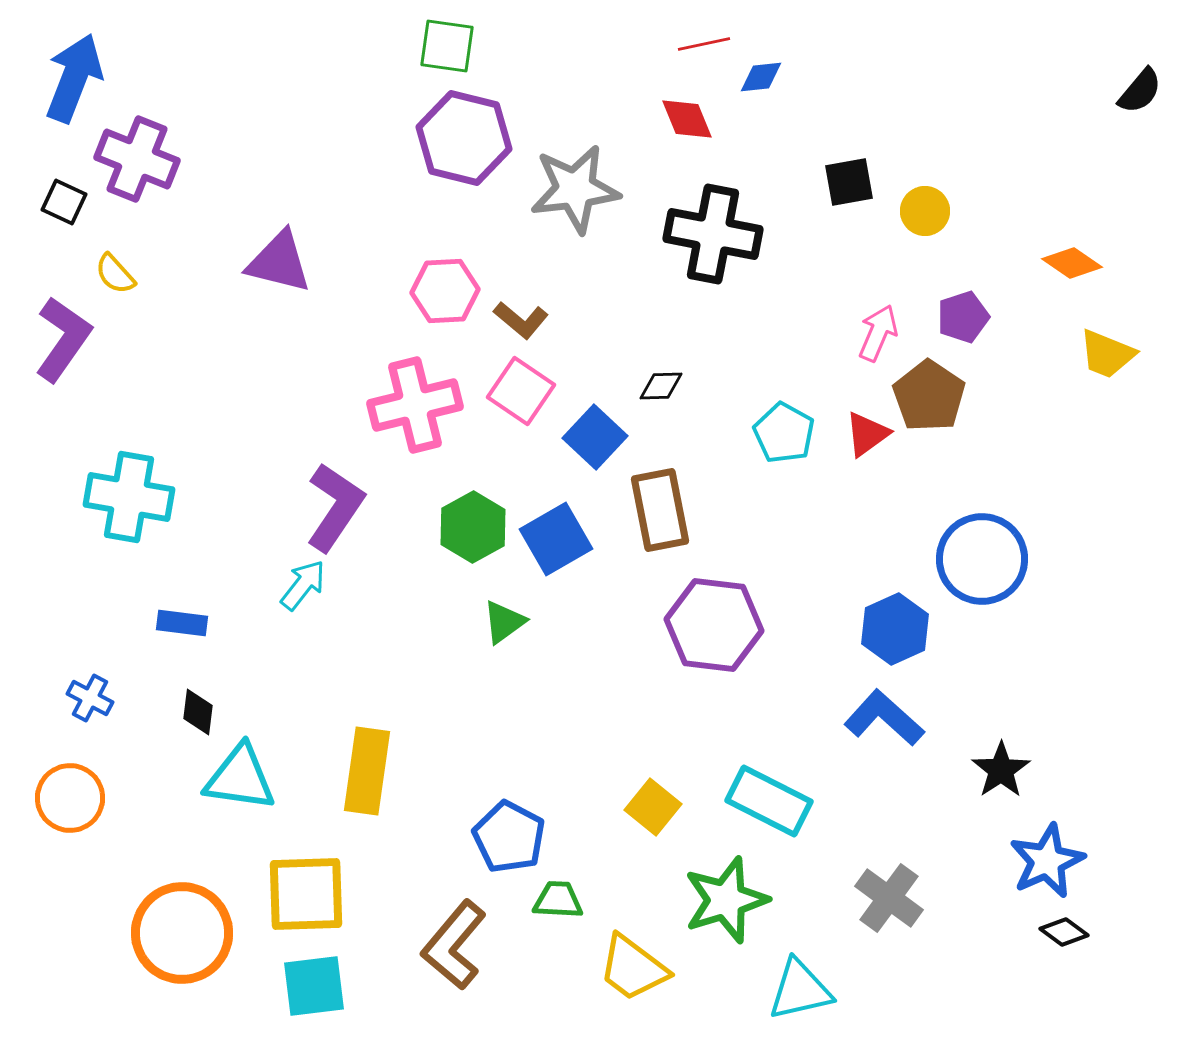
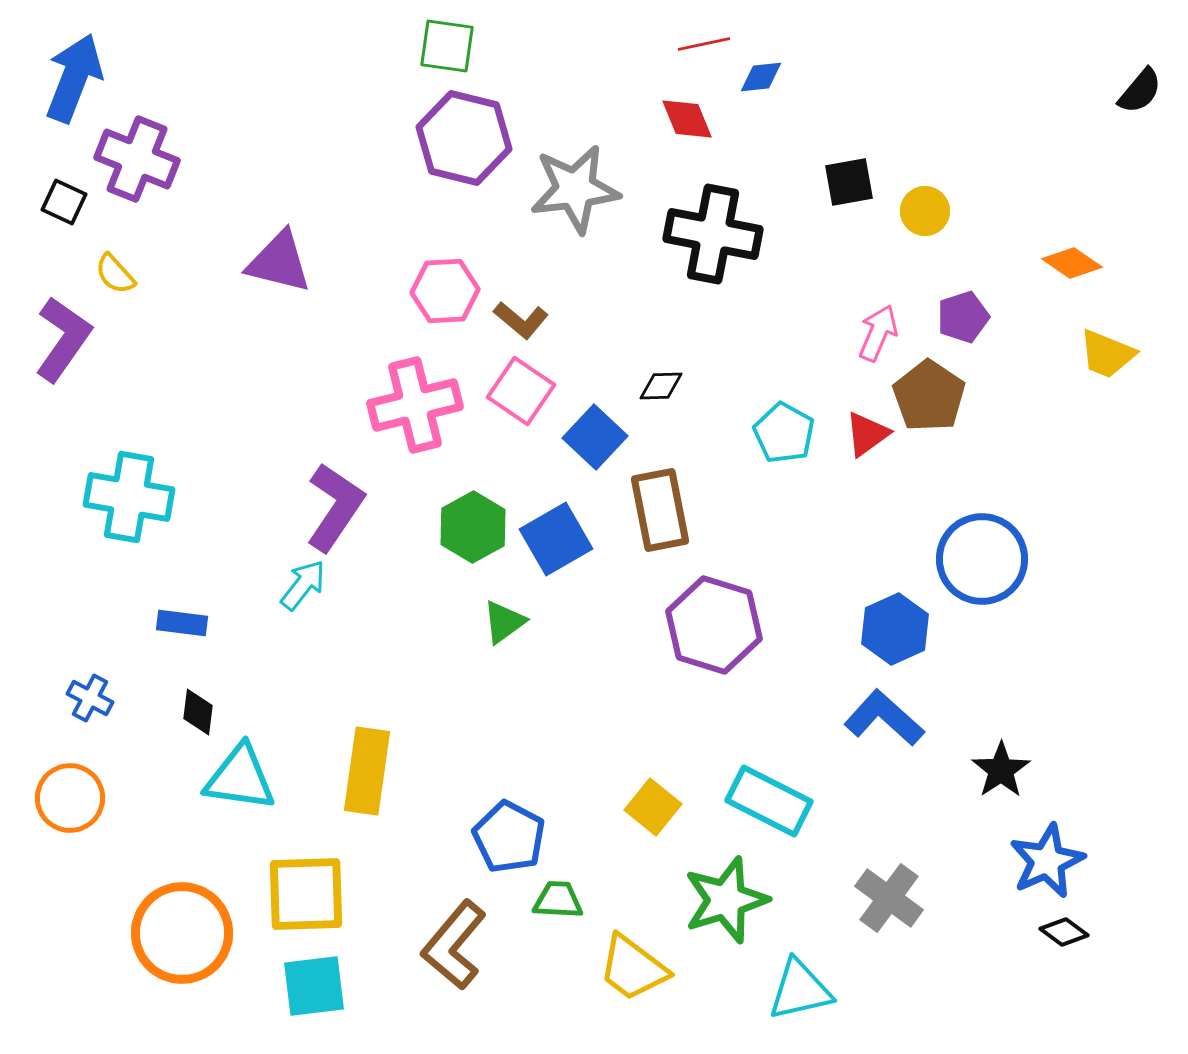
purple hexagon at (714, 625): rotated 10 degrees clockwise
